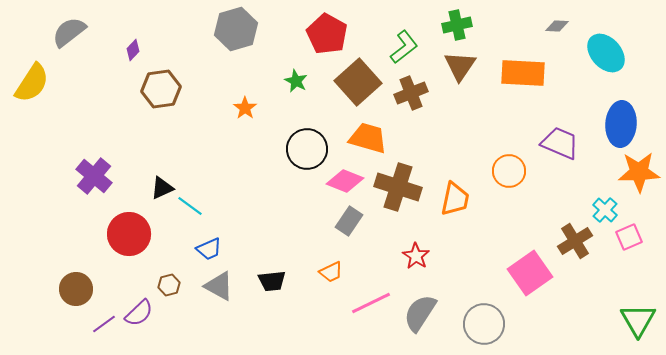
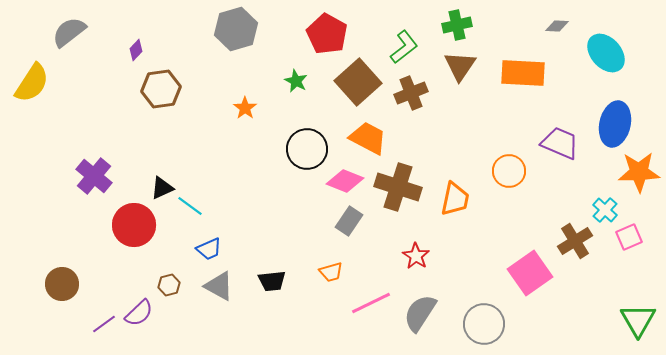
purple diamond at (133, 50): moved 3 px right
blue ellipse at (621, 124): moved 6 px left; rotated 9 degrees clockwise
orange trapezoid at (368, 138): rotated 12 degrees clockwise
red circle at (129, 234): moved 5 px right, 9 px up
orange trapezoid at (331, 272): rotated 10 degrees clockwise
brown circle at (76, 289): moved 14 px left, 5 px up
